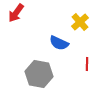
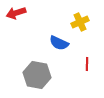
red arrow: rotated 36 degrees clockwise
yellow cross: rotated 18 degrees clockwise
gray hexagon: moved 2 px left, 1 px down
